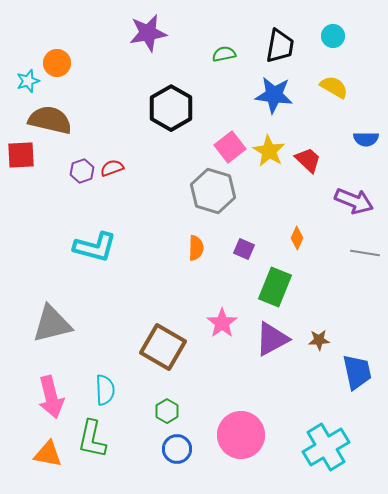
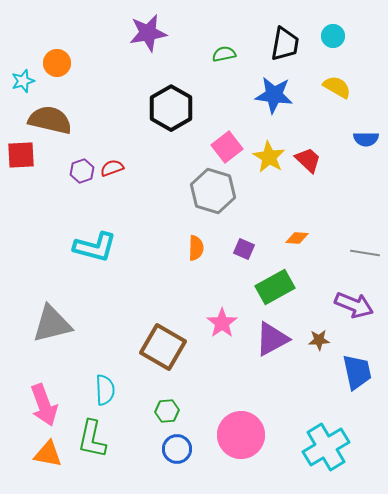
black trapezoid: moved 5 px right, 2 px up
cyan star: moved 5 px left
yellow semicircle: moved 3 px right
pink square: moved 3 px left
yellow star: moved 6 px down
purple arrow: moved 104 px down
orange diamond: rotated 70 degrees clockwise
green rectangle: rotated 39 degrees clockwise
pink arrow: moved 7 px left, 8 px down; rotated 6 degrees counterclockwise
green hexagon: rotated 25 degrees clockwise
